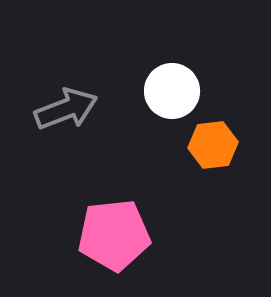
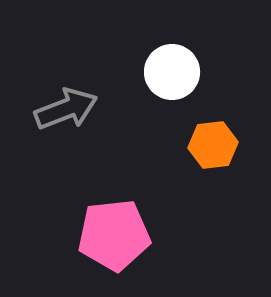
white circle: moved 19 px up
